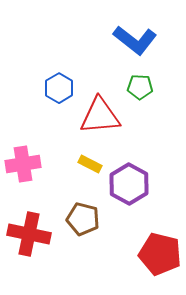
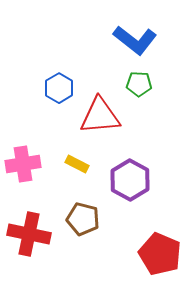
green pentagon: moved 1 px left, 3 px up
yellow rectangle: moved 13 px left
purple hexagon: moved 1 px right, 4 px up
red pentagon: rotated 9 degrees clockwise
